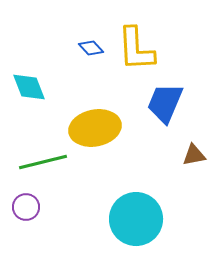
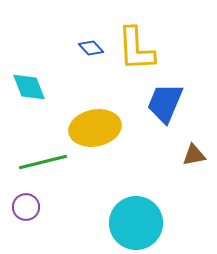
cyan circle: moved 4 px down
